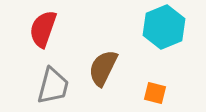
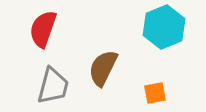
orange square: rotated 25 degrees counterclockwise
